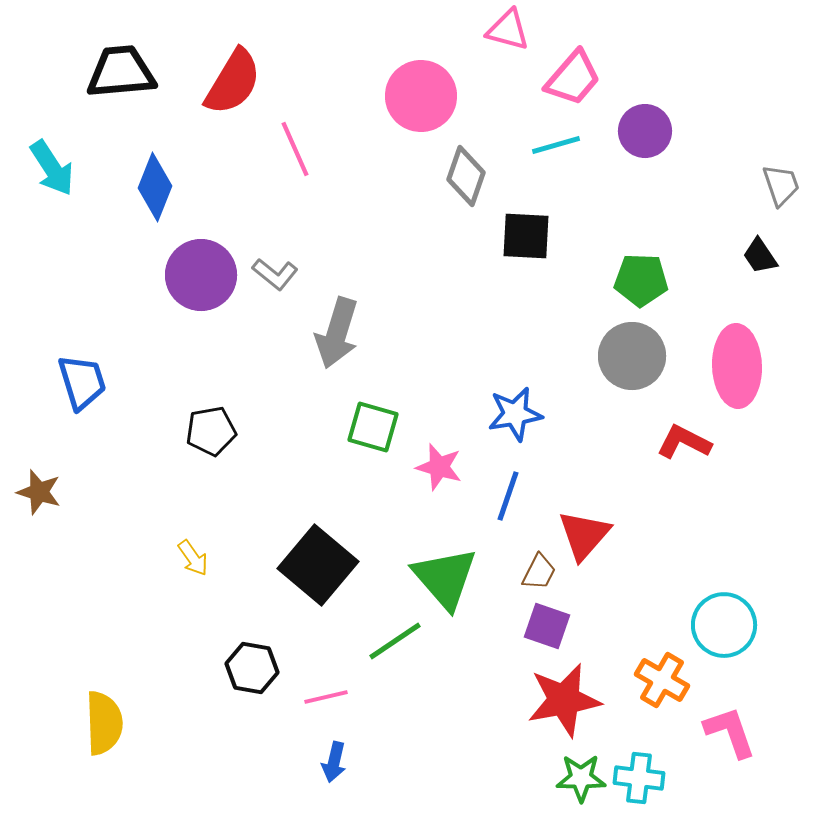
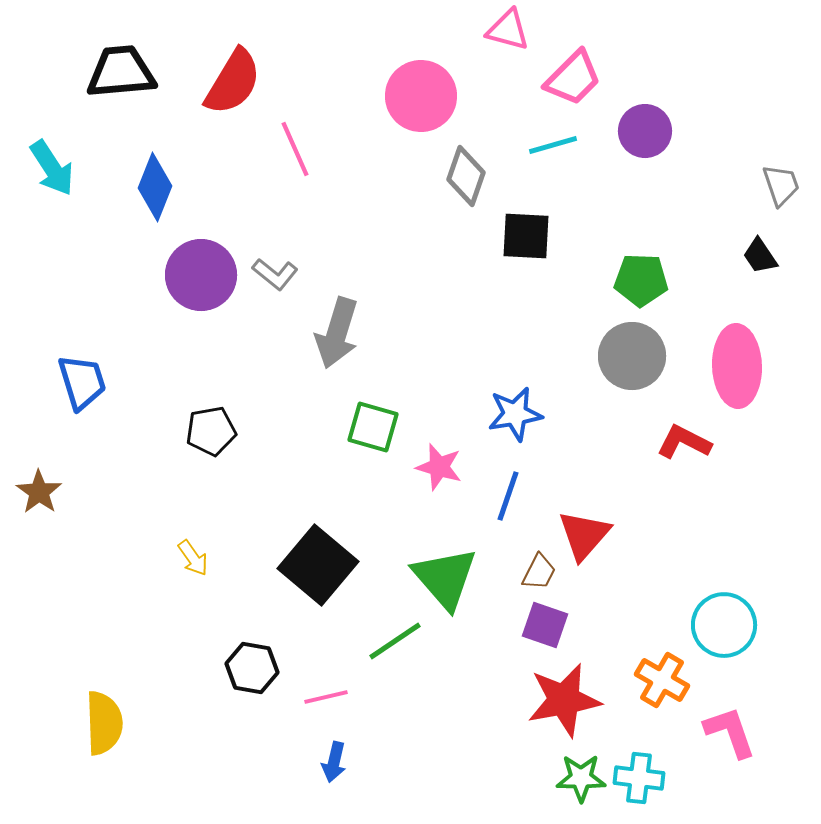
pink trapezoid at (573, 78): rotated 4 degrees clockwise
cyan line at (556, 145): moved 3 px left
brown star at (39, 492): rotated 18 degrees clockwise
purple square at (547, 626): moved 2 px left, 1 px up
